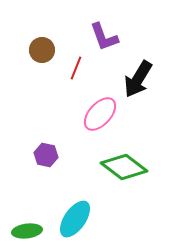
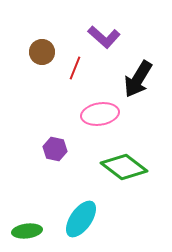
purple L-shape: rotated 28 degrees counterclockwise
brown circle: moved 2 px down
red line: moved 1 px left
pink ellipse: rotated 39 degrees clockwise
purple hexagon: moved 9 px right, 6 px up
cyan ellipse: moved 6 px right
